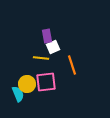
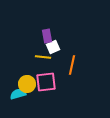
yellow line: moved 2 px right, 1 px up
orange line: rotated 30 degrees clockwise
cyan semicircle: rotated 84 degrees counterclockwise
